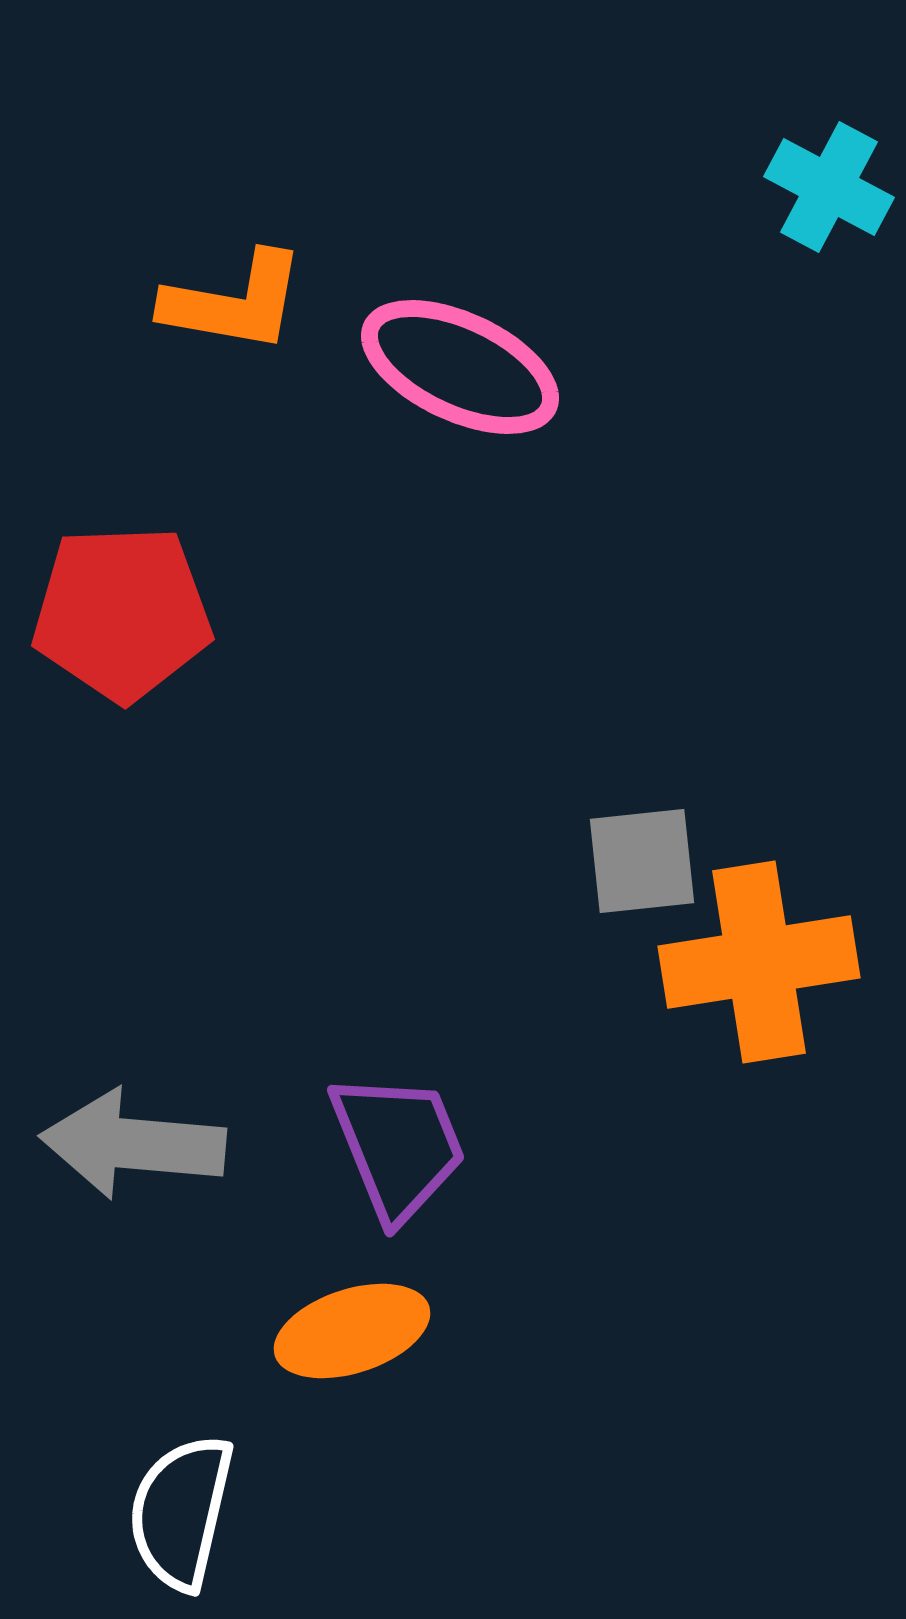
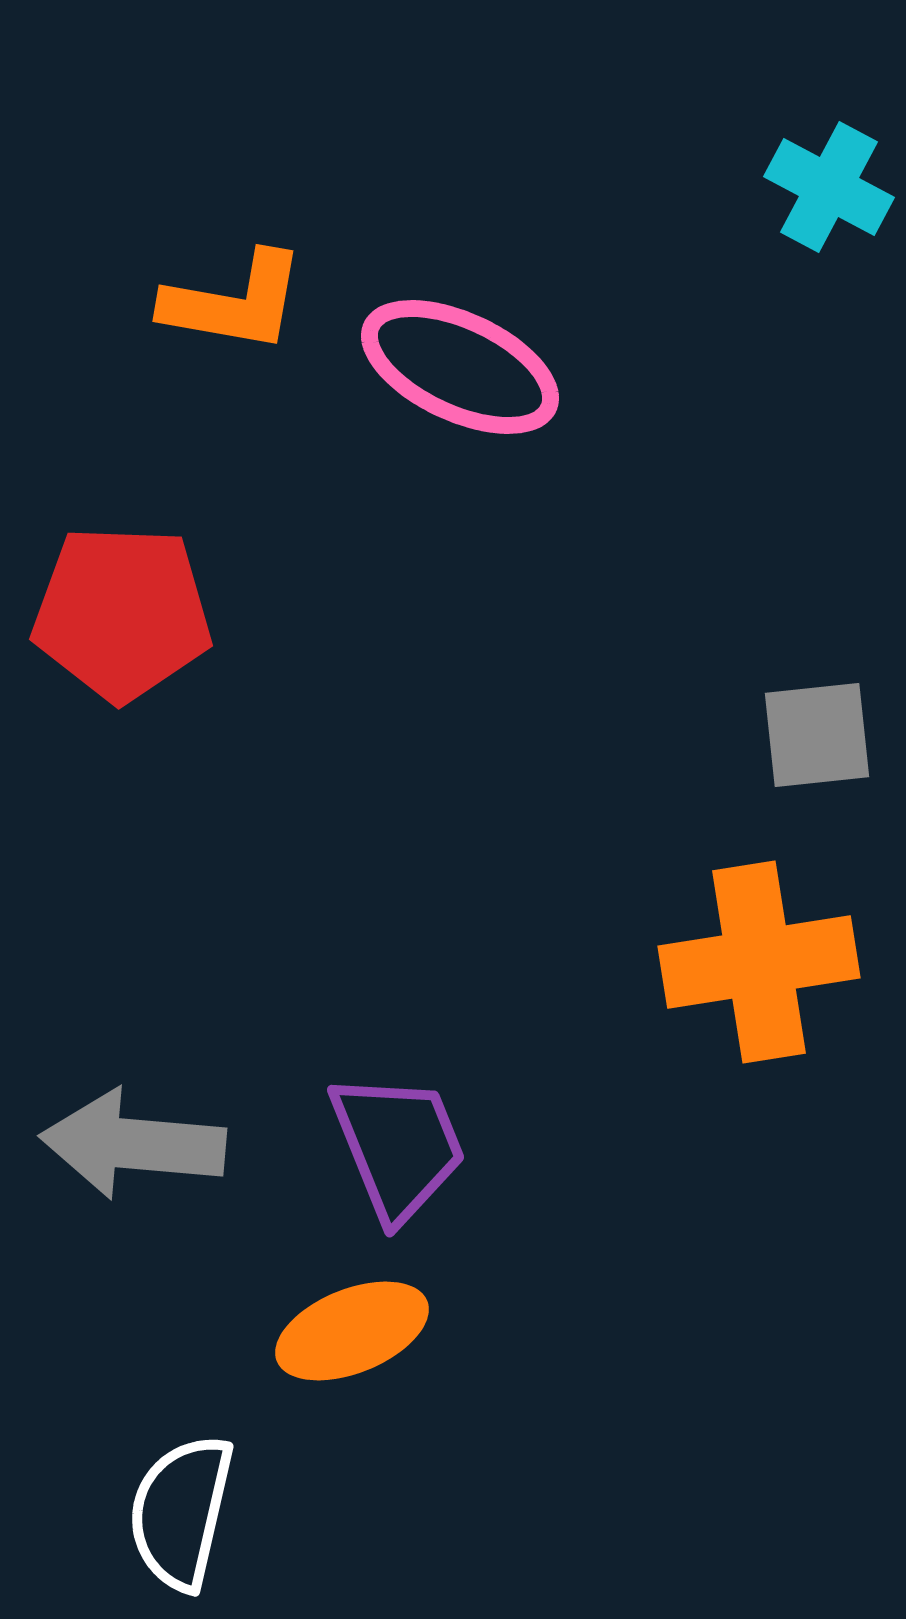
red pentagon: rotated 4 degrees clockwise
gray square: moved 175 px right, 126 px up
orange ellipse: rotated 4 degrees counterclockwise
